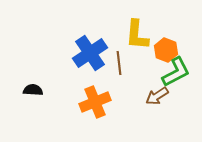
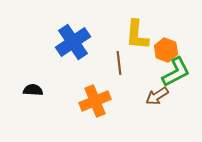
blue cross: moved 17 px left, 11 px up
orange cross: moved 1 px up
